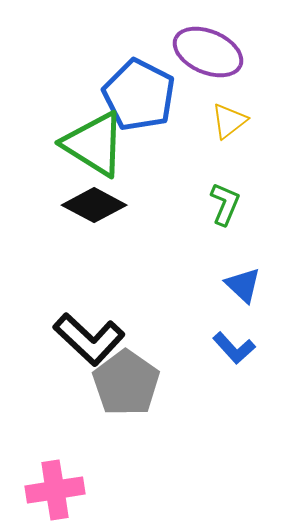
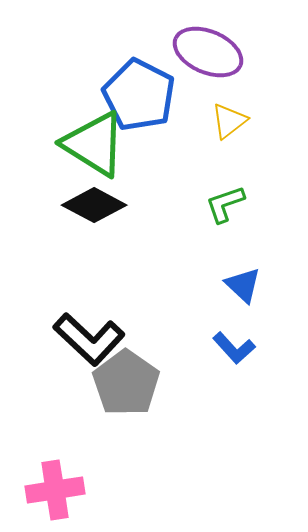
green L-shape: rotated 132 degrees counterclockwise
